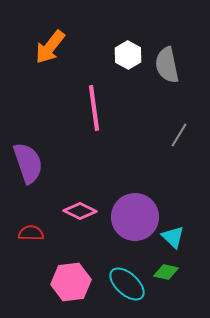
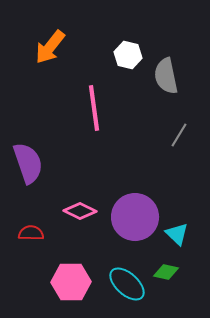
white hexagon: rotated 16 degrees counterclockwise
gray semicircle: moved 1 px left, 11 px down
cyan triangle: moved 4 px right, 3 px up
pink hexagon: rotated 6 degrees clockwise
